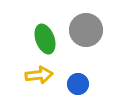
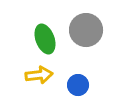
blue circle: moved 1 px down
